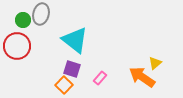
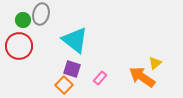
red circle: moved 2 px right
